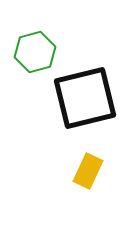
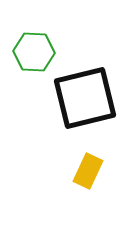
green hexagon: moved 1 px left; rotated 18 degrees clockwise
